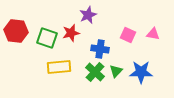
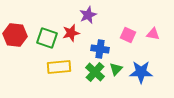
red hexagon: moved 1 px left, 4 px down
green triangle: moved 2 px up
